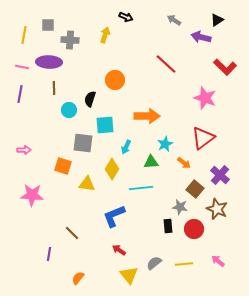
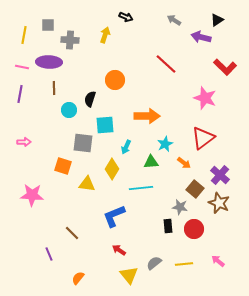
pink arrow at (24, 150): moved 8 px up
brown star at (217, 209): moved 2 px right, 6 px up
purple line at (49, 254): rotated 32 degrees counterclockwise
